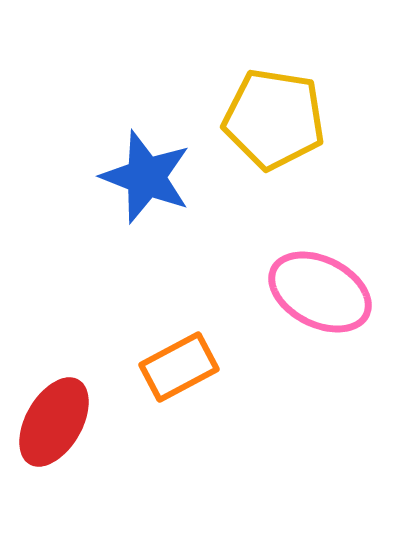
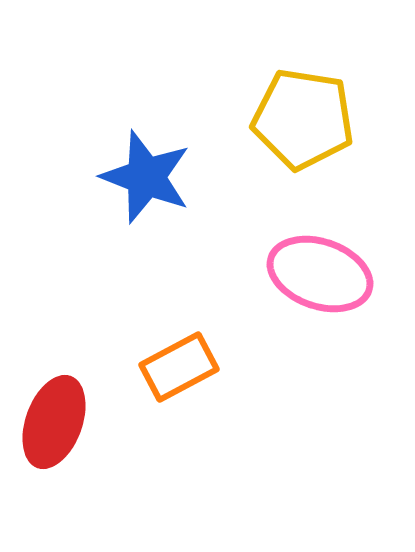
yellow pentagon: moved 29 px right
pink ellipse: moved 18 px up; rotated 8 degrees counterclockwise
red ellipse: rotated 10 degrees counterclockwise
